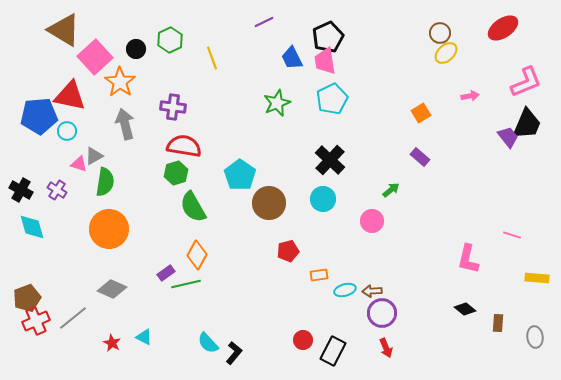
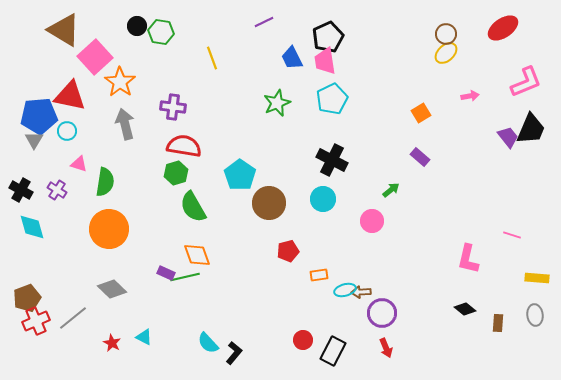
brown circle at (440, 33): moved 6 px right, 1 px down
green hexagon at (170, 40): moved 9 px left, 8 px up; rotated 25 degrees counterclockwise
black circle at (136, 49): moved 1 px right, 23 px up
black trapezoid at (527, 124): moved 4 px right, 5 px down
gray triangle at (94, 156): moved 60 px left, 16 px up; rotated 30 degrees counterclockwise
black cross at (330, 160): moved 2 px right; rotated 16 degrees counterclockwise
orange diamond at (197, 255): rotated 48 degrees counterclockwise
purple rectangle at (166, 273): rotated 60 degrees clockwise
green line at (186, 284): moved 1 px left, 7 px up
gray diamond at (112, 289): rotated 20 degrees clockwise
brown arrow at (372, 291): moved 11 px left, 1 px down
gray ellipse at (535, 337): moved 22 px up
